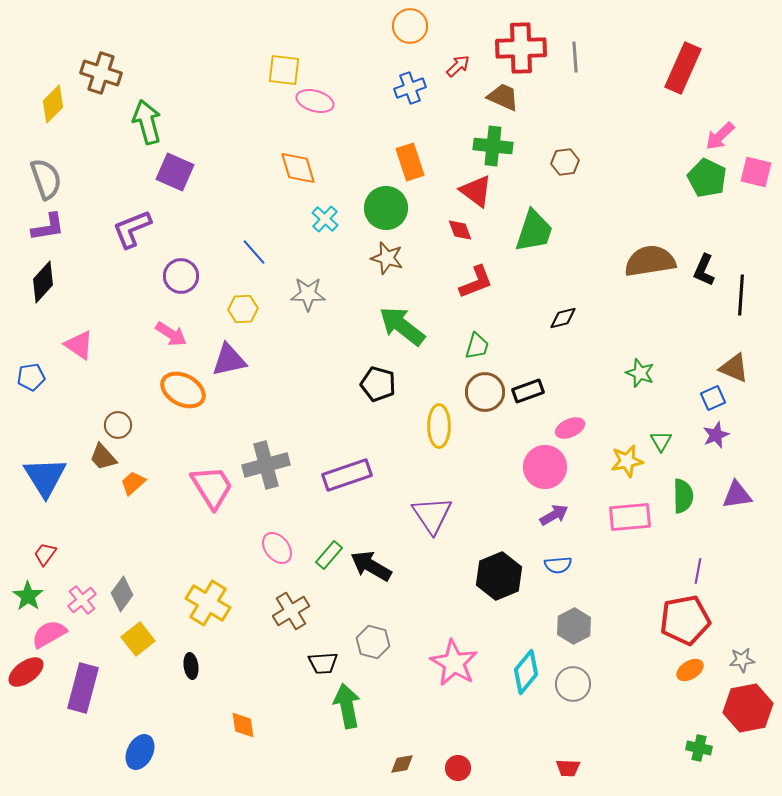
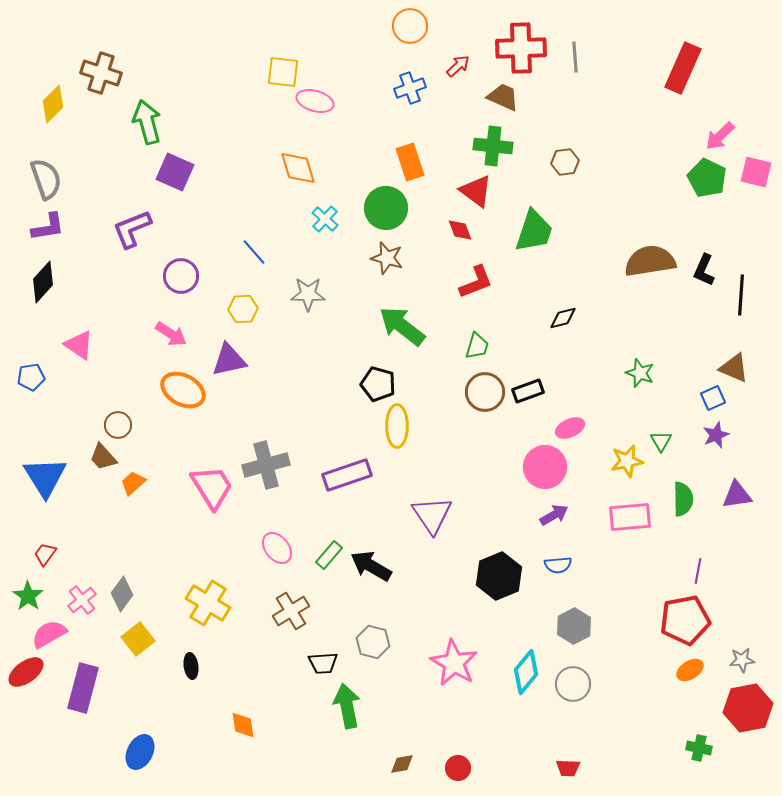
yellow square at (284, 70): moved 1 px left, 2 px down
yellow ellipse at (439, 426): moved 42 px left
green semicircle at (683, 496): moved 3 px down
